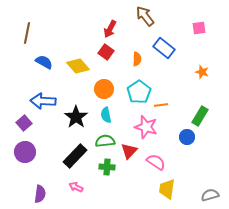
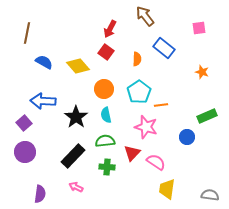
green rectangle: moved 7 px right; rotated 36 degrees clockwise
red triangle: moved 3 px right, 2 px down
black rectangle: moved 2 px left
gray semicircle: rotated 24 degrees clockwise
